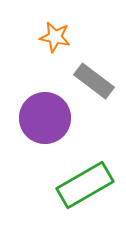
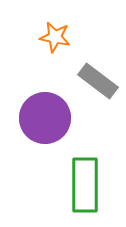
gray rectangle: moved 4 px right
green rectangle: rotated 60 degrees counterclockwise
